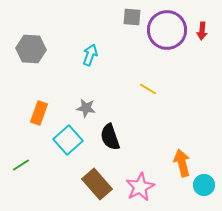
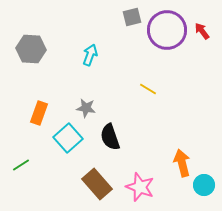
gray square: rotated 18 degrees counterclockwise
red arrow: rotated 138 degrees clockwise
cyan square: moved 2 px up
pink star: rotated 24 degrees counterclockwise
